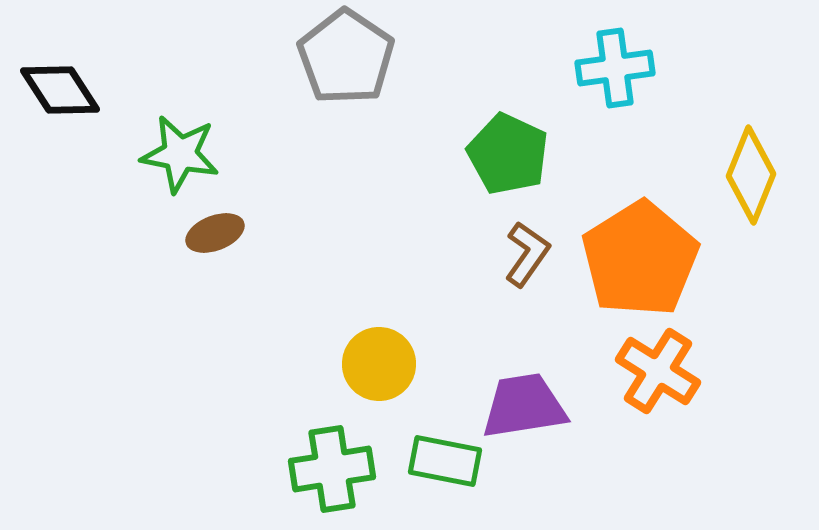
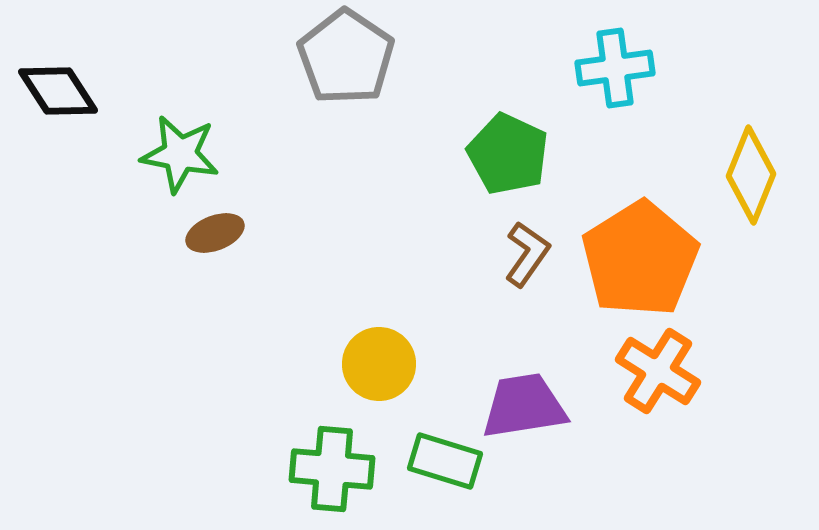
black diamond: moved 2 px left, 1 px down
green rectangle: rotated 6 degrees clockwise
green cross: rotated 14 degrees clockwise
